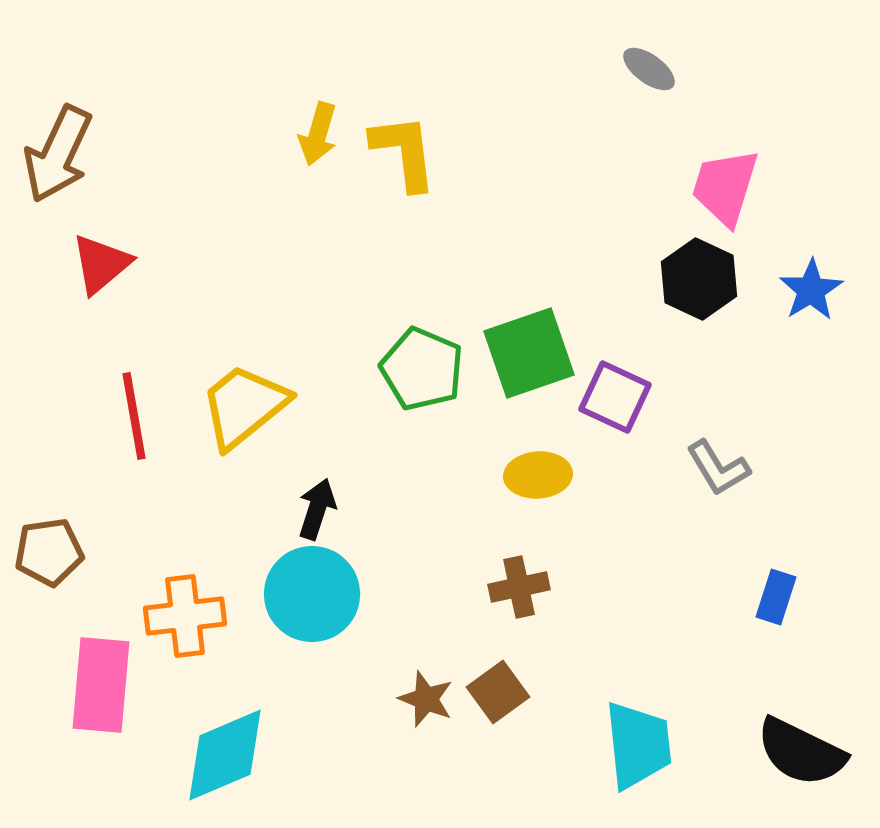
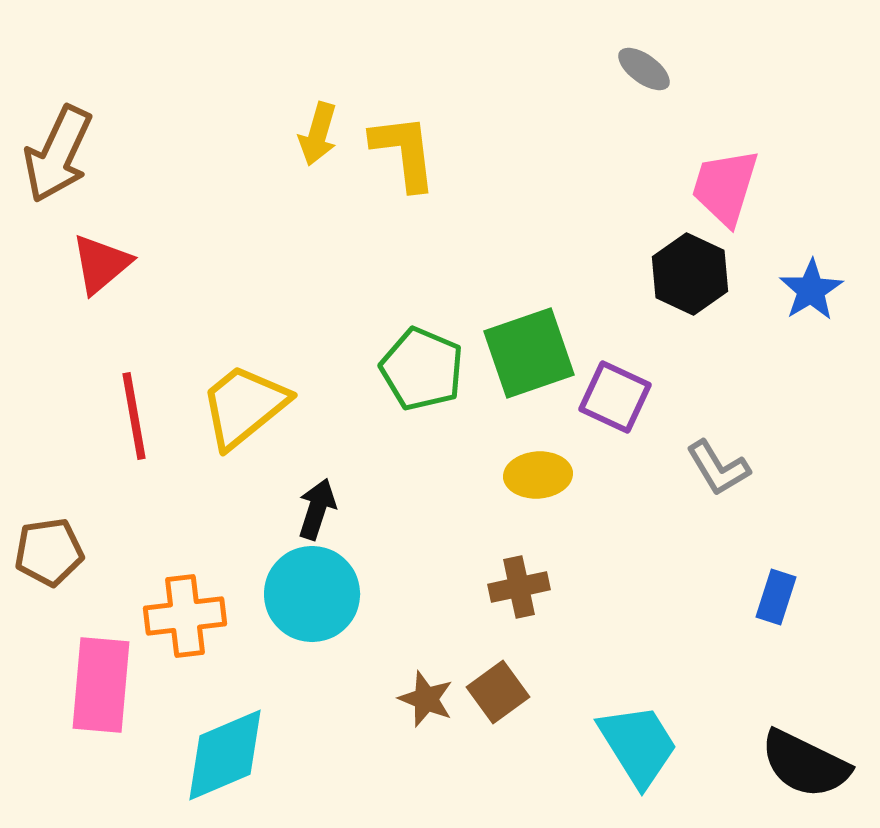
gray ellipse: moved 5 px left
black hexagon: moved 9 px left, 5 px up
cyan trapezoid: rotated 26 degrees counterclockwise
black semicircle: moved 4 px right, 12 px down
